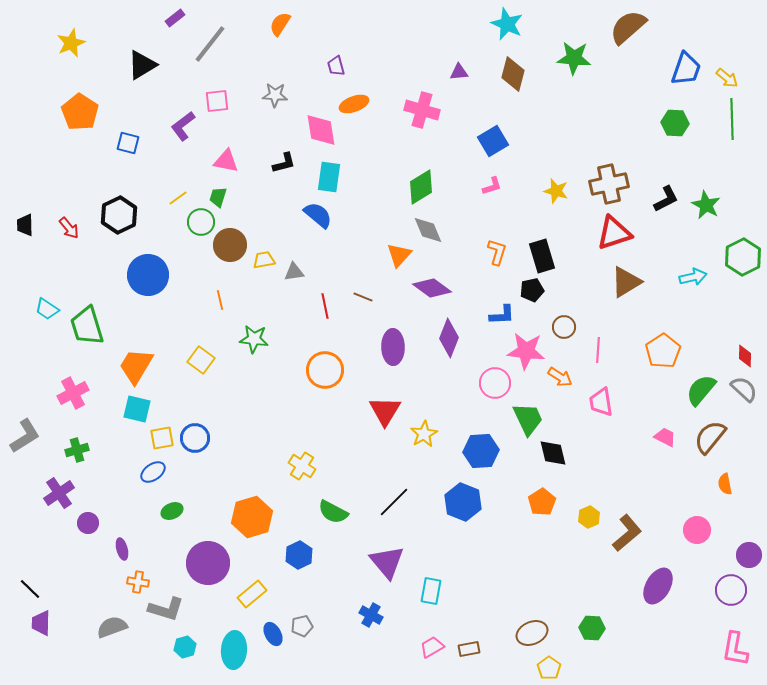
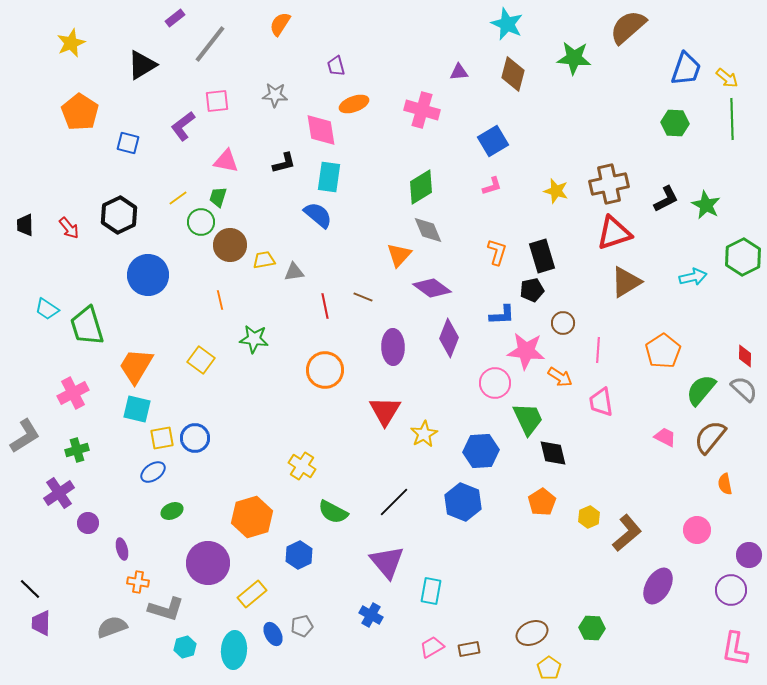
brown circle at (564, 327): moved 1 px left, 4 px up
